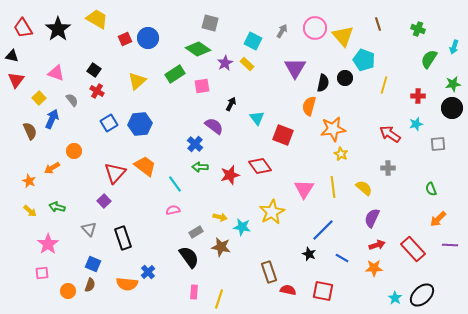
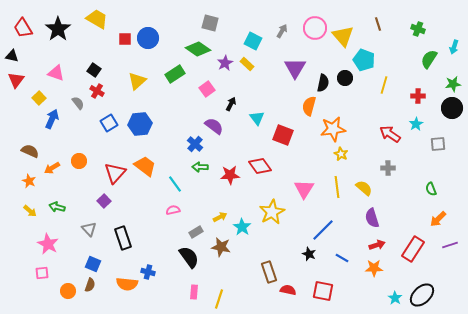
red square at (125, 39): rotated 24 degrees clockwise
pink square at (202, 86): moved 5 px right, 3 px down; rotated 28 degrees counterclockwise
gray semicircle at (72, 100): moved 6 px right, 3 px down
cyan star at (416, 124): rotated 16 degrees counterclockwise
brown semicircle at (30, 131): moved 20 px down; rotated 42 degrees counterclockwise
orange circle at (74, 151): moved 5 px right, 10 px down
red star at (230, 175): rotated 12 degrees clockwise
yellow line at (333, 187): moved 4 px right
yellow arrow at (220, 217): rotated 40 degrees counterclockwise
purple semicircle at (372, 218): rotated 42 degrees counterclockwise
cyan star at (242, 227): rotated 24 degrees clockwise
pink star at (48, 244): rotated 10 degrees counterclockwise
purple line at (450, 245): rotated 21 degrees counterclockwise
red rectangle at (413, 249): rotated 75 degrees clockwise
blue cross at (148, 272): rotated 32 degrees counterclockwise
